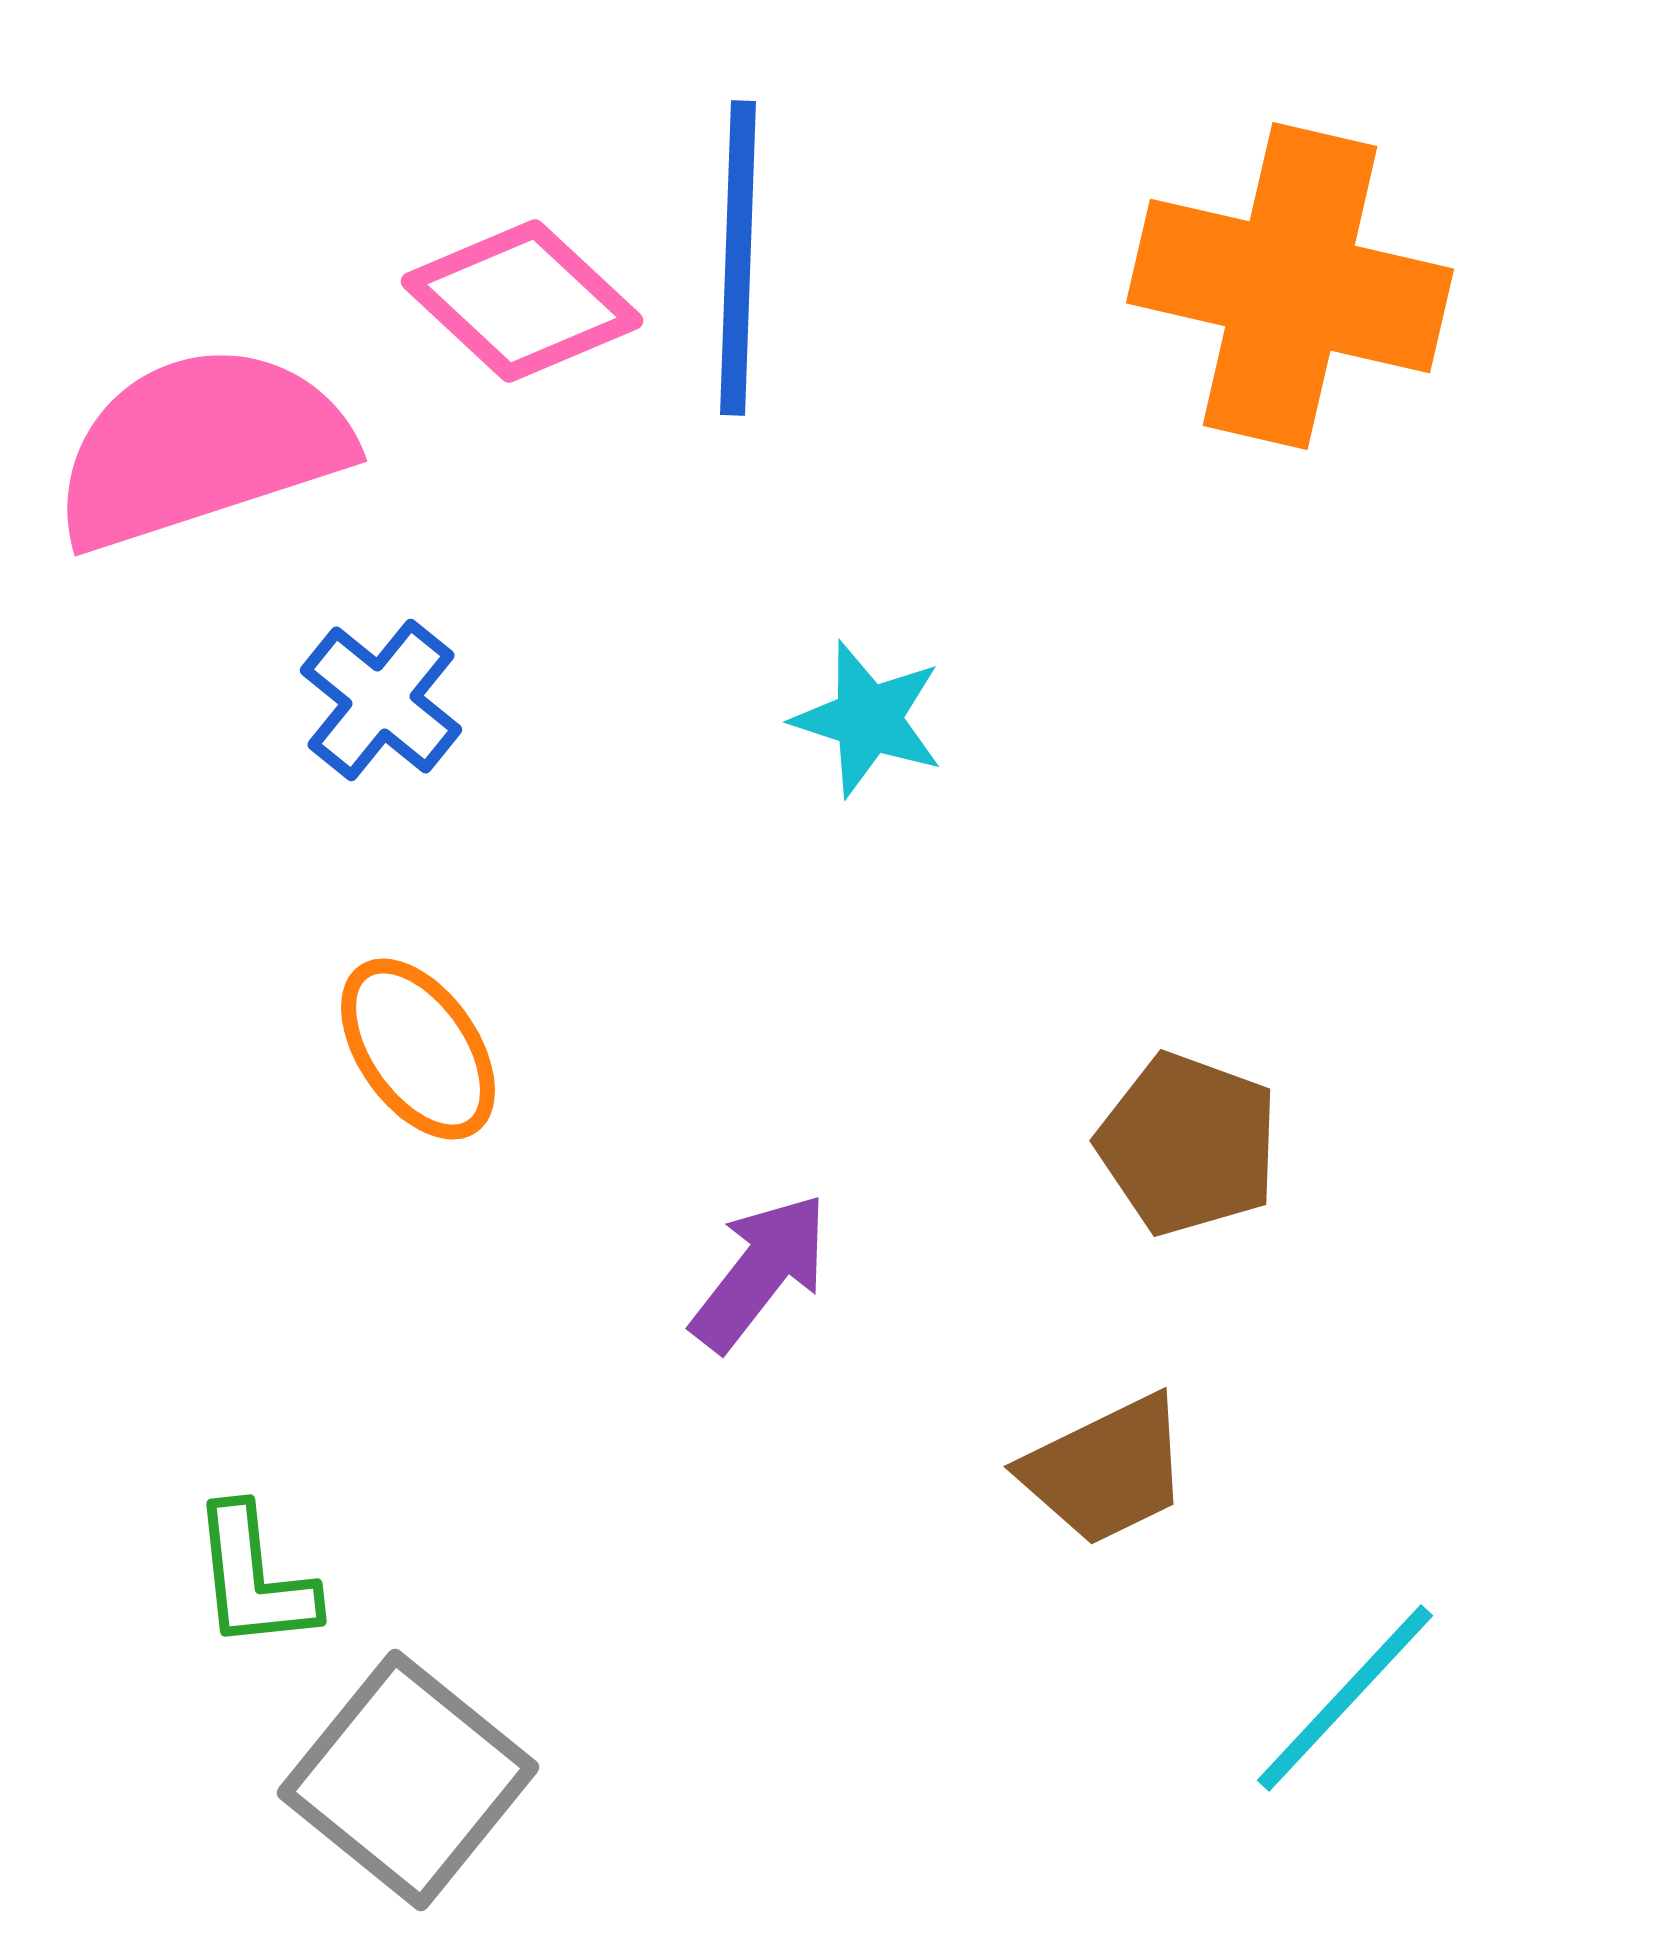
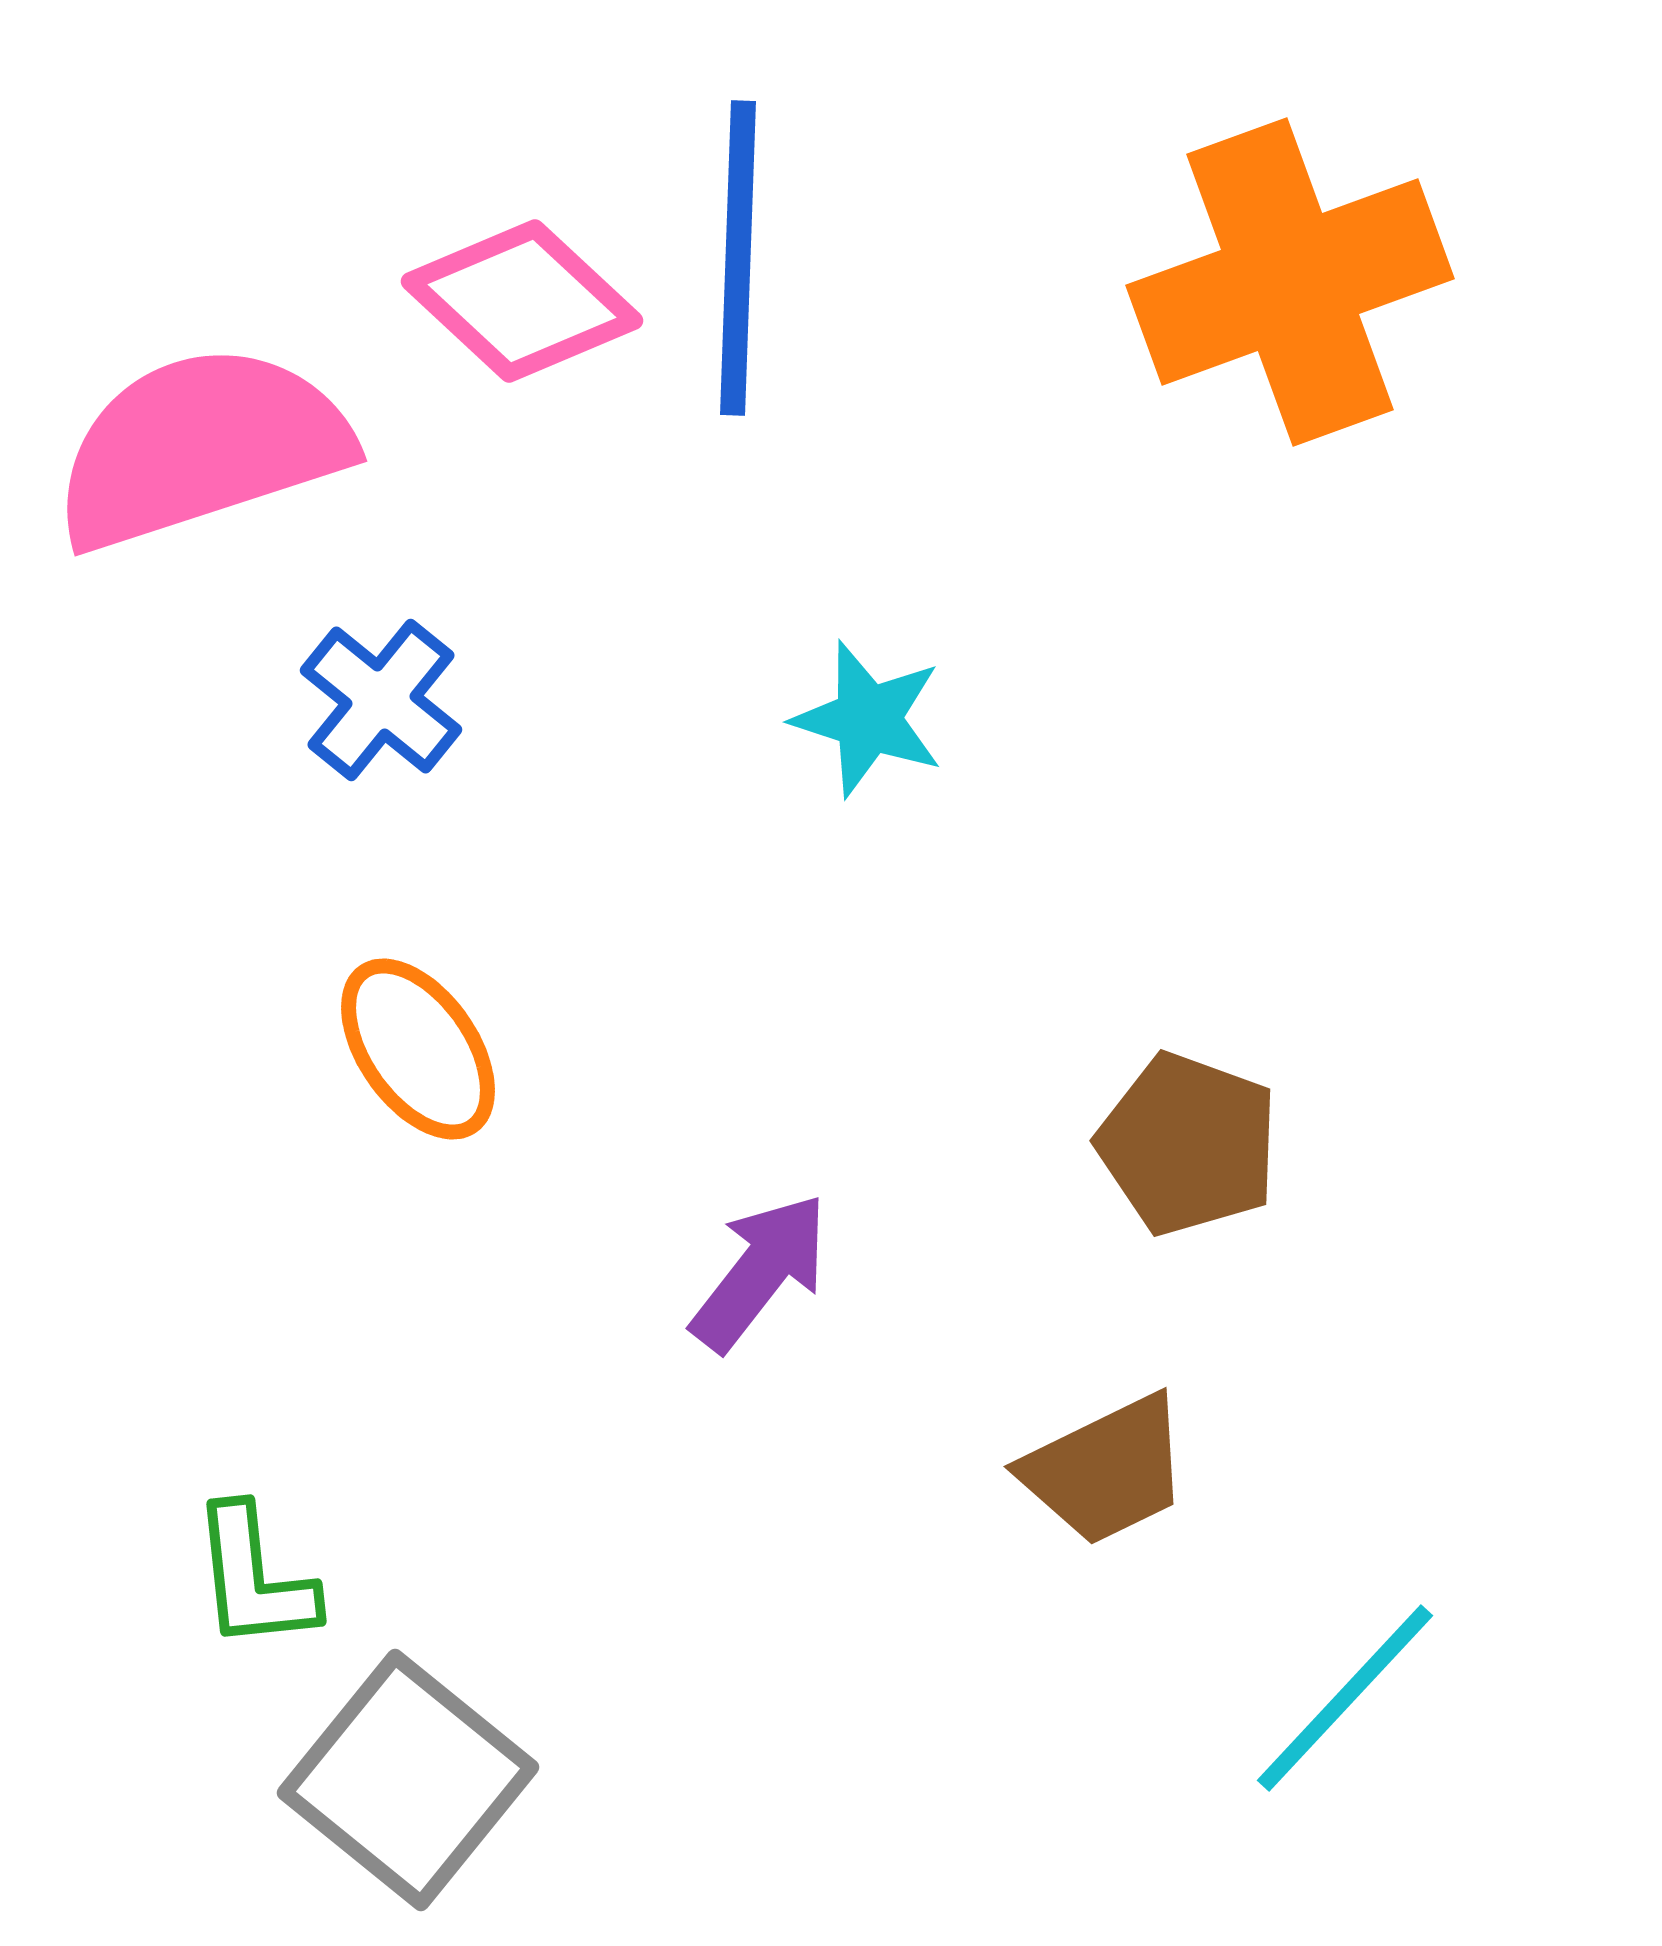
orange cross: moved 4 px up; rotated 33 degrees counterclockwise
